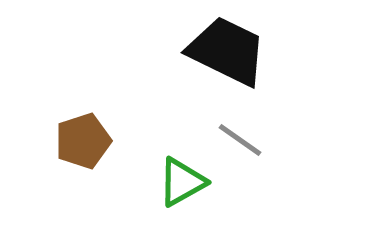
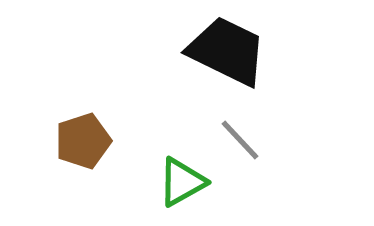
gray line: rotated 12 degrees clockwise
